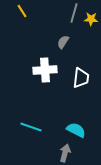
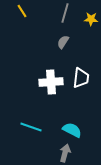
gray line: moved 9 px left
white cross: moved 6 px right, 12 px down
cyan semicircle: moved 4 px left
